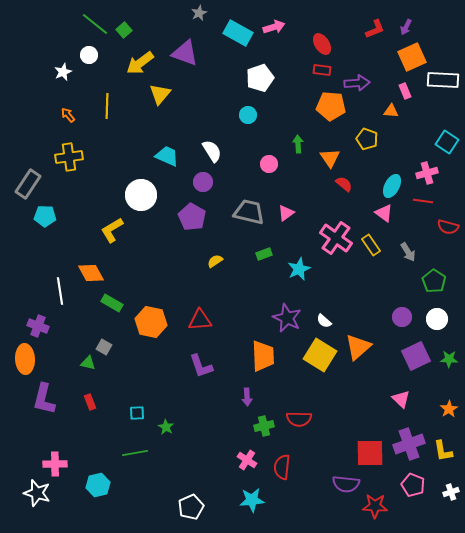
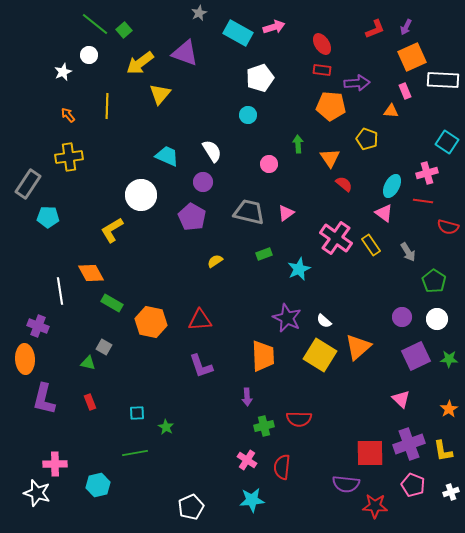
cyan pentagon at (45, 216): moved 3 px right, 1 px down
